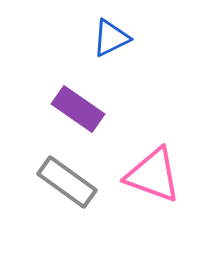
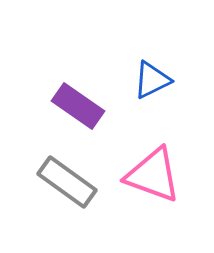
blue triangle: moved 41 px right, 42 px down
purple rectangle: moved 3 px up
